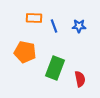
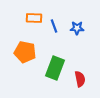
blue star: moved 2 px left, 2 px down
